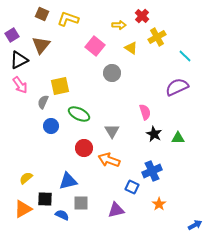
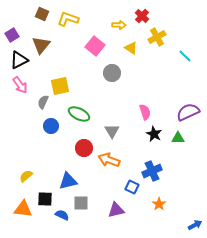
purple semicircle: moved 11 px right, 25 px down
yellow semicircle: moved 2 px up
orange triangle: rotated 36 degrees clockwise
